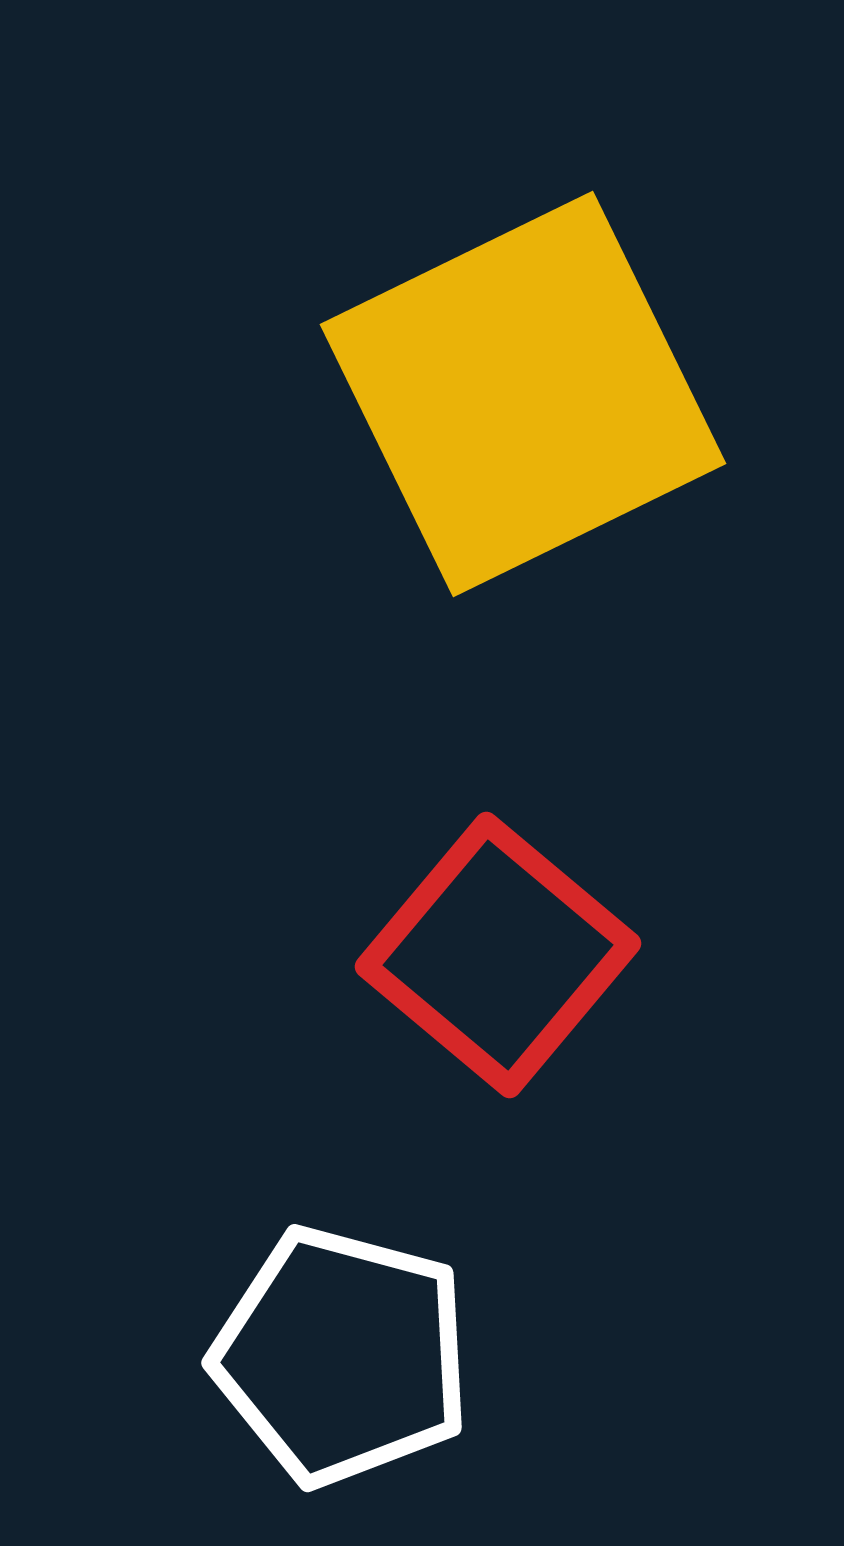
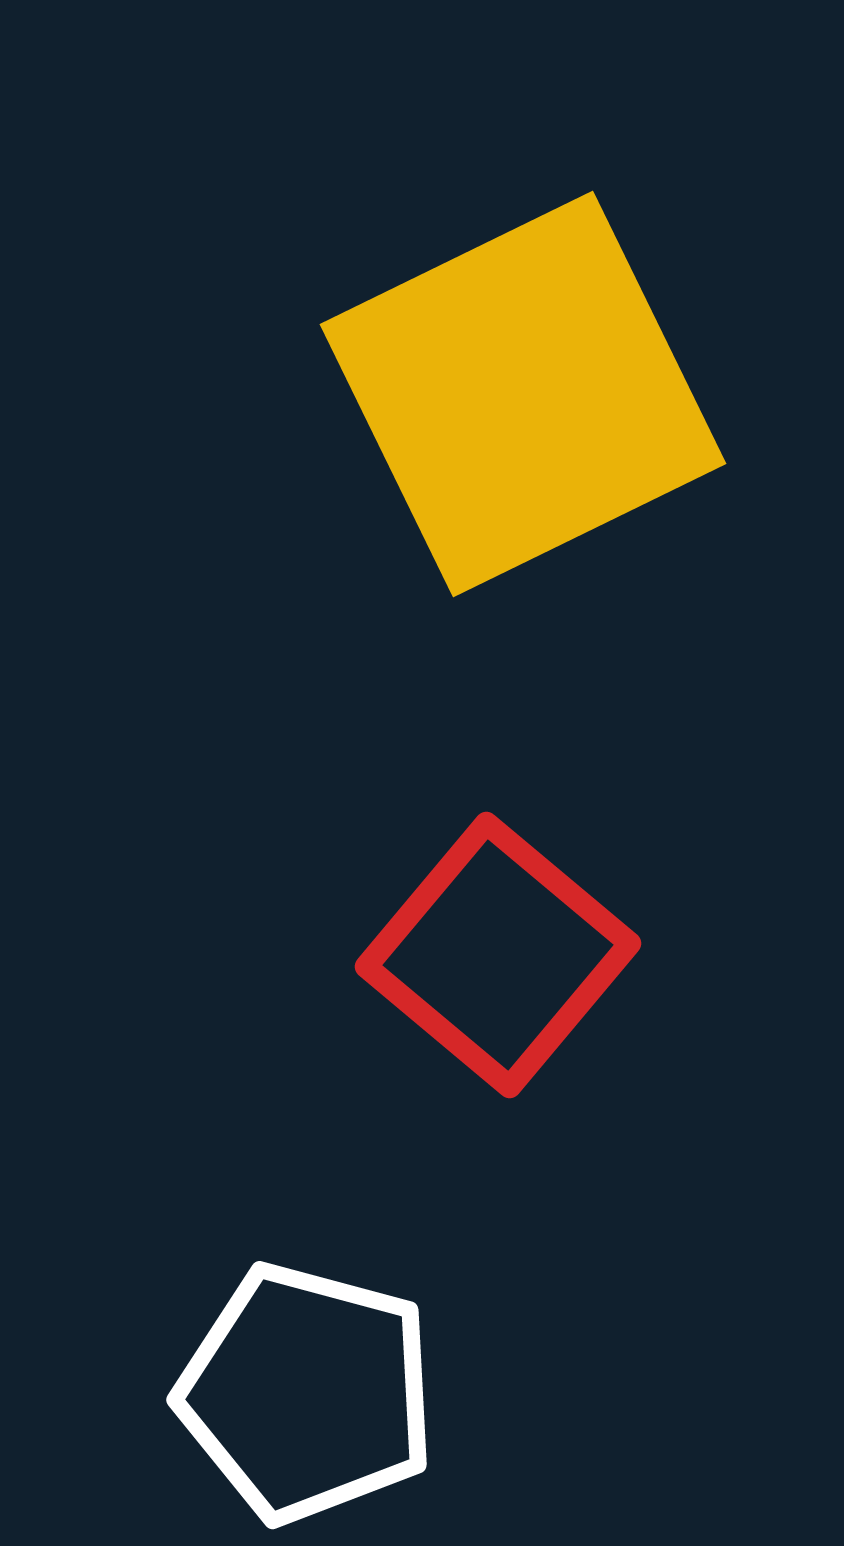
white pentagon: moved 35 px left, 37 px down
